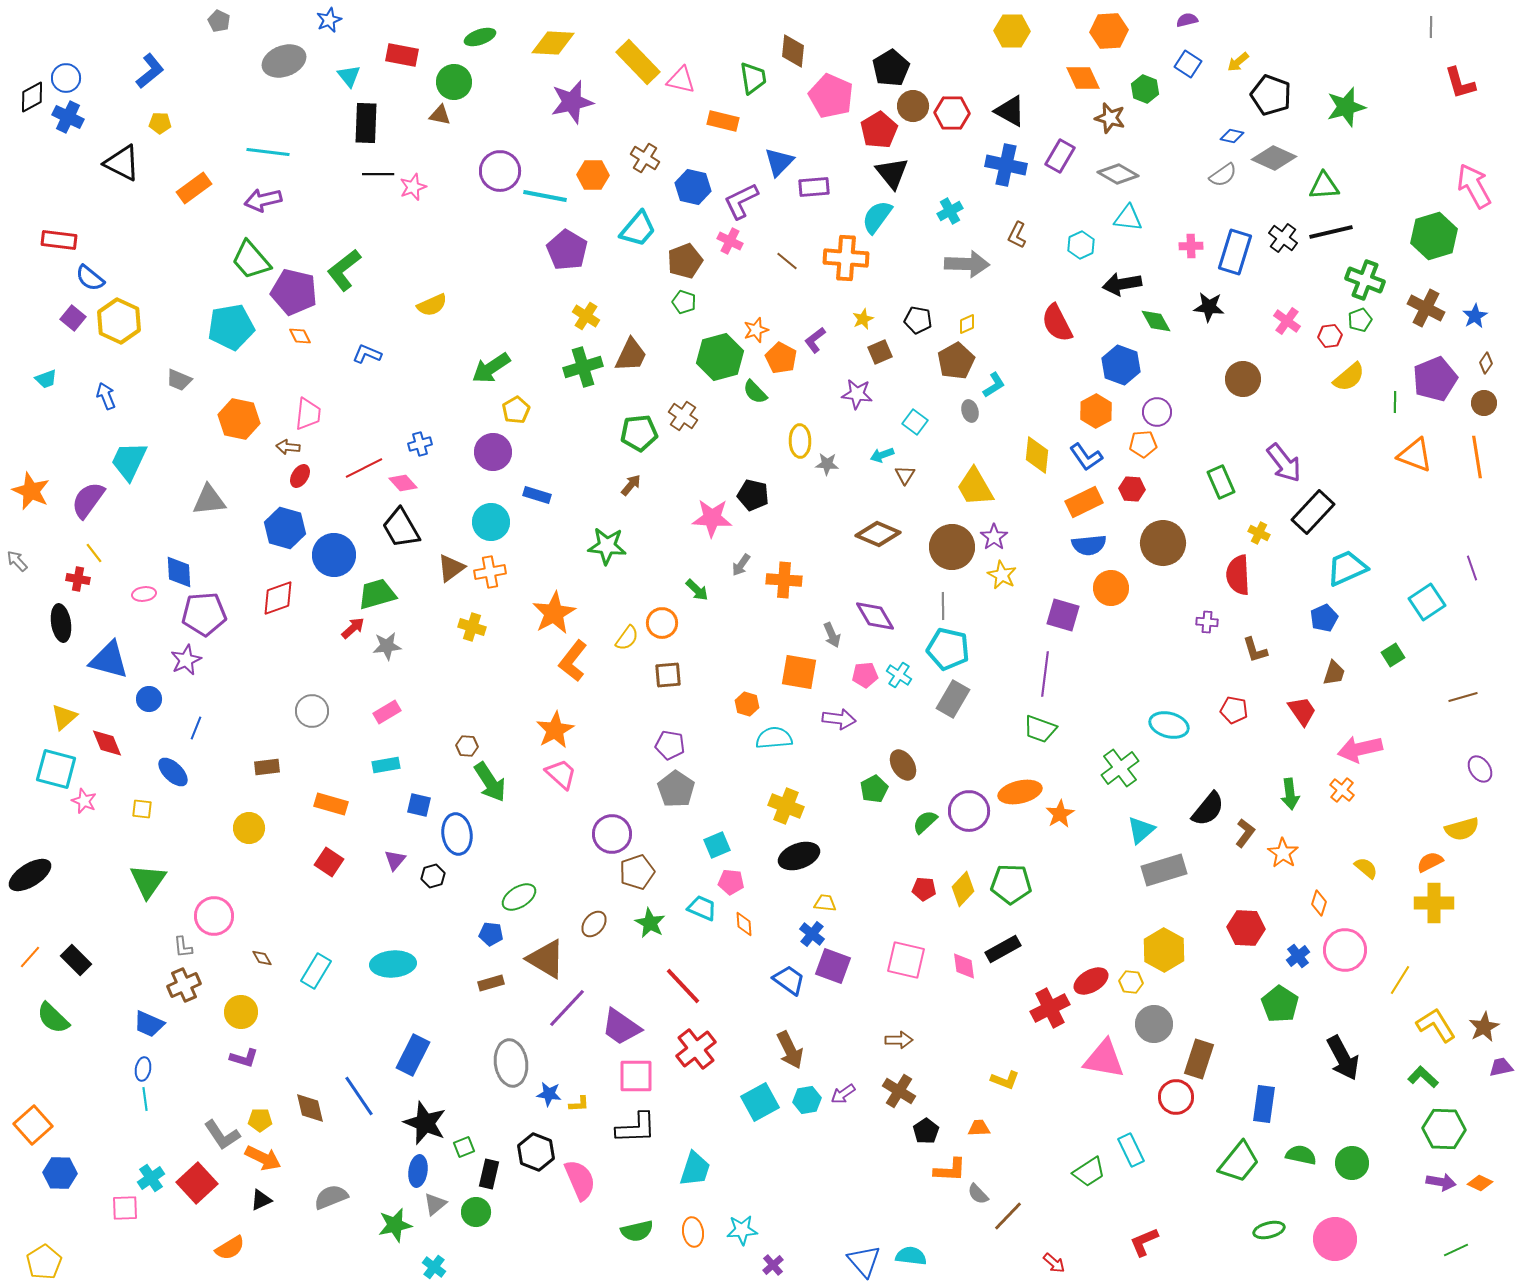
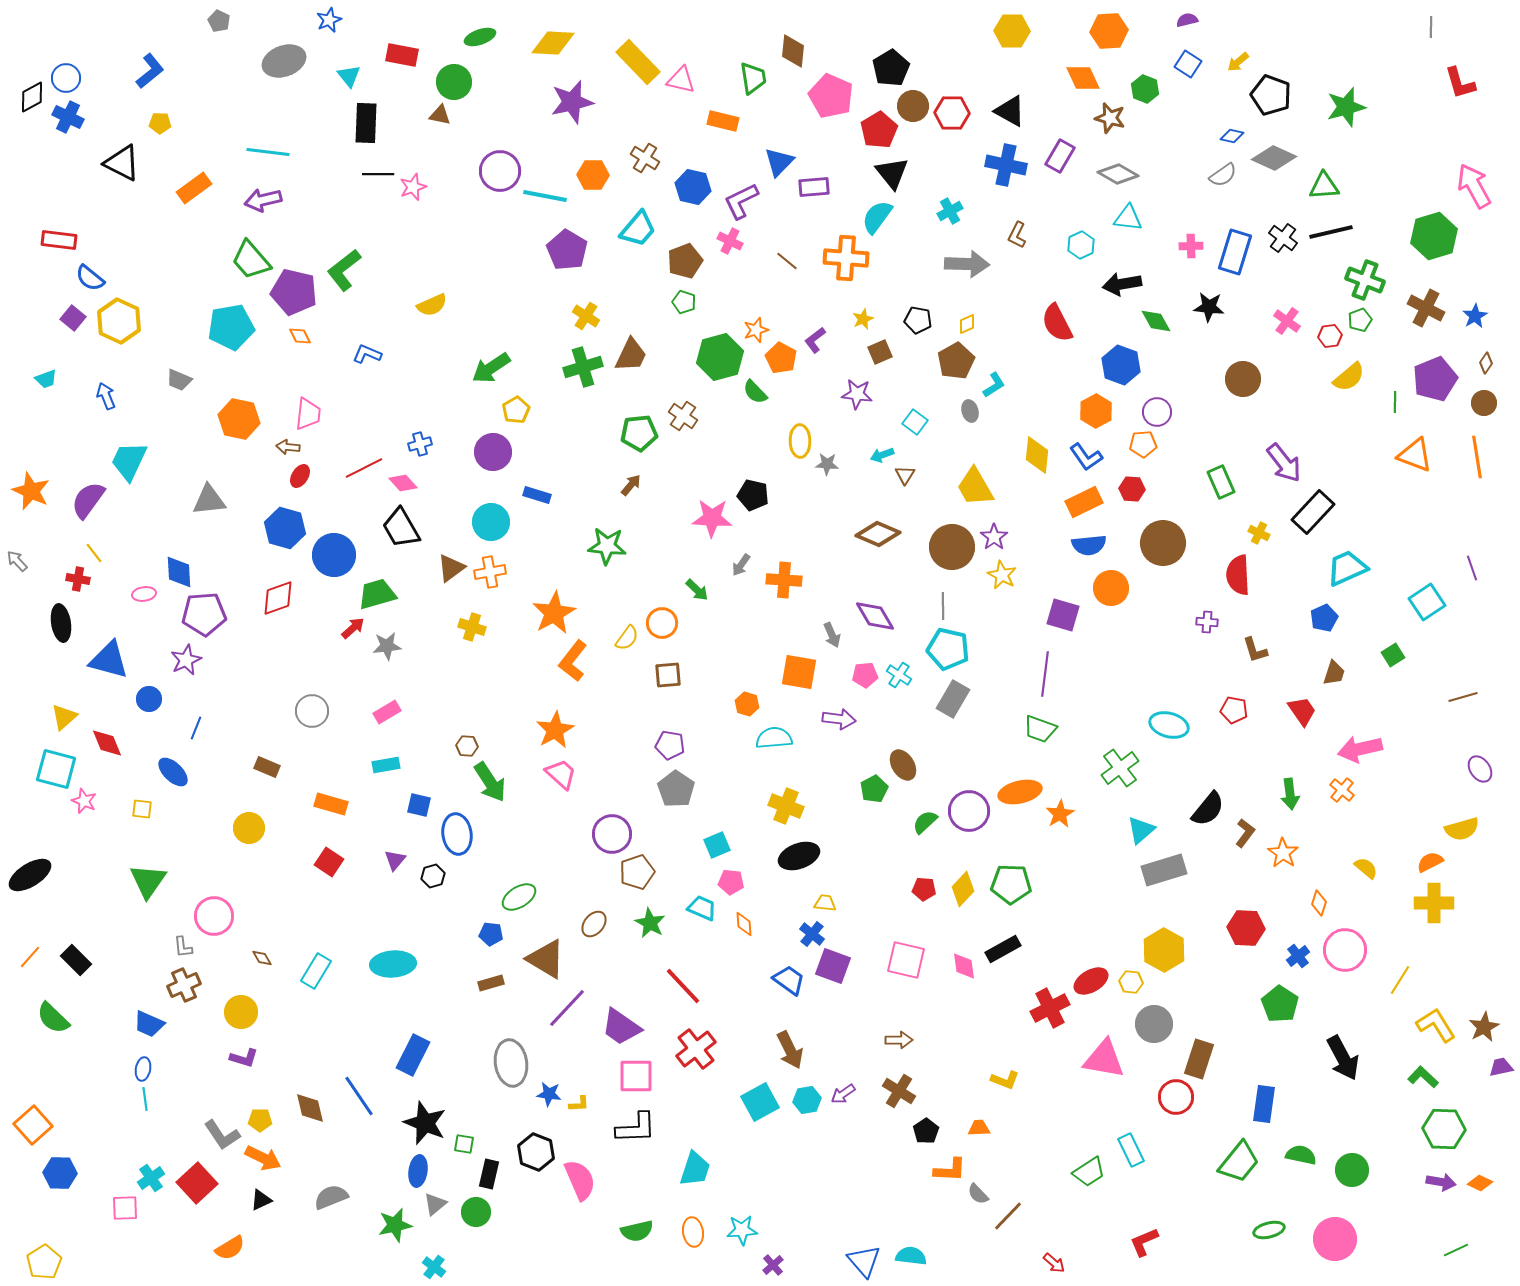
brown rectangle at (267, 767): rotated 30 degrees clockwise
green square at (464, 1147): moved 3 px up; rotated 30 degrees clockwise
green circle at (1352, 1163): moved 7 px down
